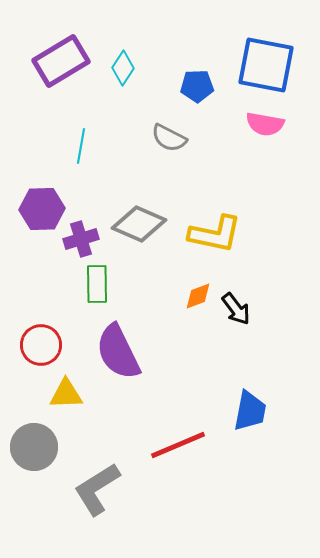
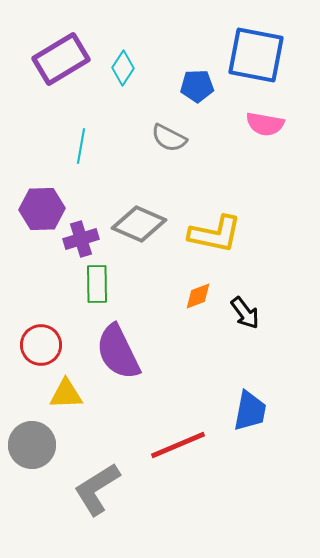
purple rectangle: moved 2 px up
blue square: moved 10 px left, 10 px up
black arrow: moved 9 px right, 4 px down
gray circle: moved 2 px left, 2 px up
